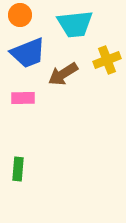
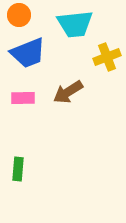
orange circle: moved 1 px left
yellow cross: moved 3 px up
brown arrow: moved 5 px right, 18 px down
